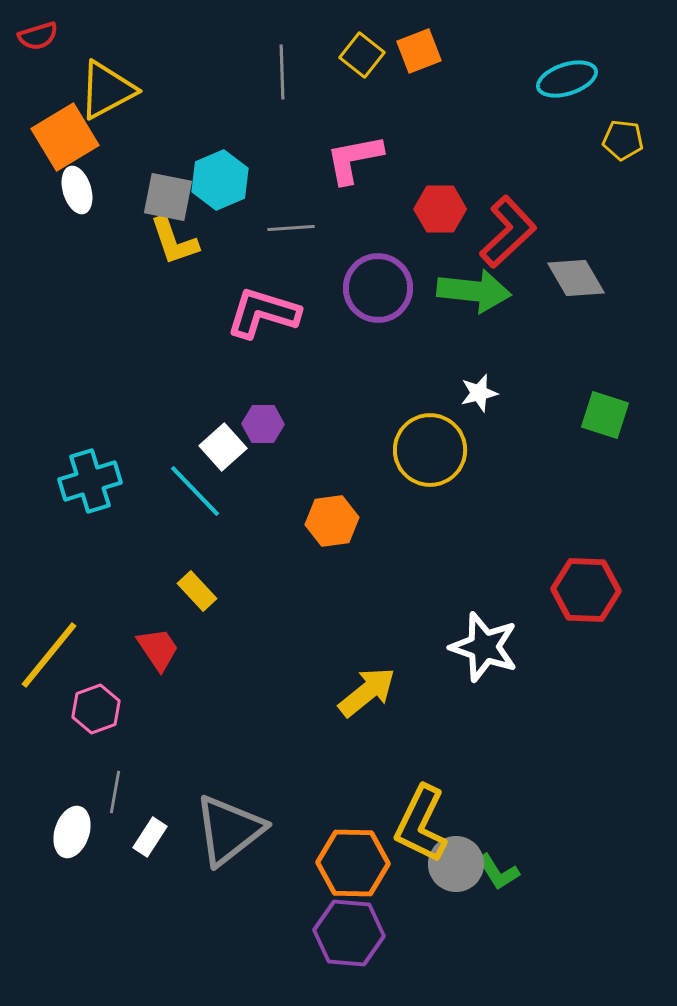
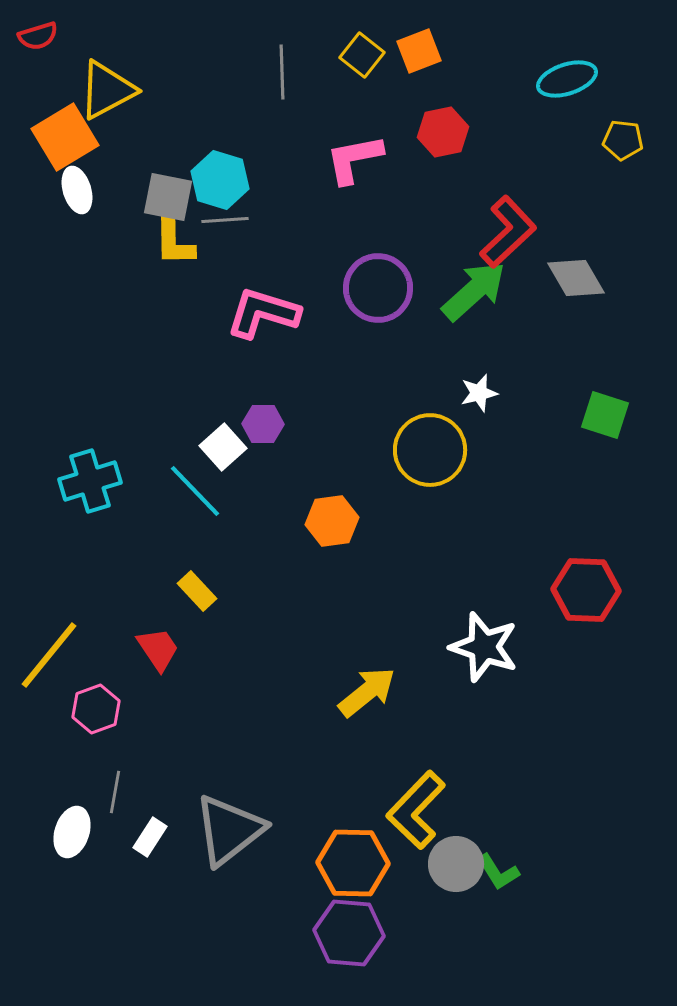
cyan hexagon at (220, 180): rotated 20 degrees counterclockwise
red hexagon at (440, 209): moved 3 px right, 77 px up; rotated 12 degrees counterclockwise
gray line at (291, 228): moved 66 px left, 8 px up
yellow L-shape at (174, 241): rotated 18 degrees clockwise
green arrow at (474, 291): rotated 48 degrees counterclockwise
yellow L-shape at (421, 824): moved 5 px left, 14 px up; rotated 18 degrees clockwise
